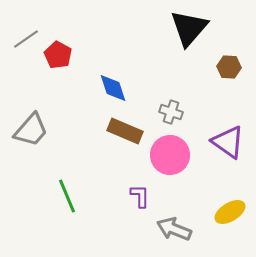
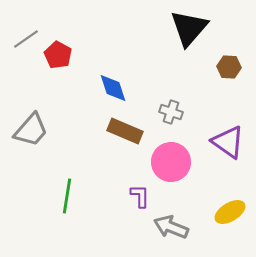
pink circle: moved 1 px right, 7 px down
green line: rotated 32 degrees clockwise
gray arrow: moved 3 px left, 2 px up
